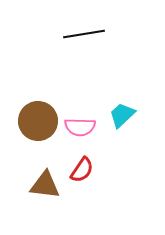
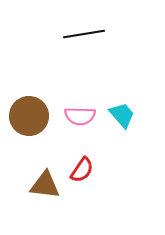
cyan trapezoid: rotated 92 degrees clockwise
brown circle: moved 9 px left, 5 px up
pink semicircle: moved 11 px up
